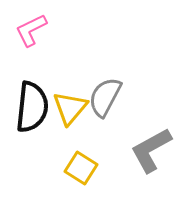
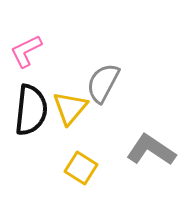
pink L-shape: moved 5 px left, 21 px down
gray semicircle: moved 2 px left, 14 px up
black semicircle: moved 1 px left, 3 px down
gray L-shape: rotated 63 degrees clockwise
